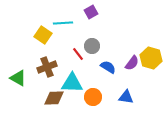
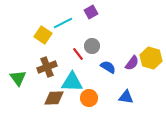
cyan line: rotated 24 degrees counterclockwise
green triangle: rotated 24 degrees clockwise
cyan triangle: moved 1 px up
orange circle: moved 4 px left, 1 px down
